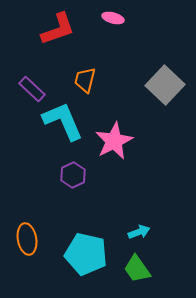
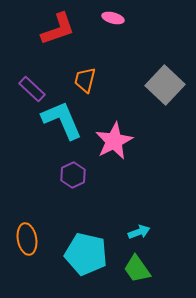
cyan L-shape: moved 1 px left, 1 px up
